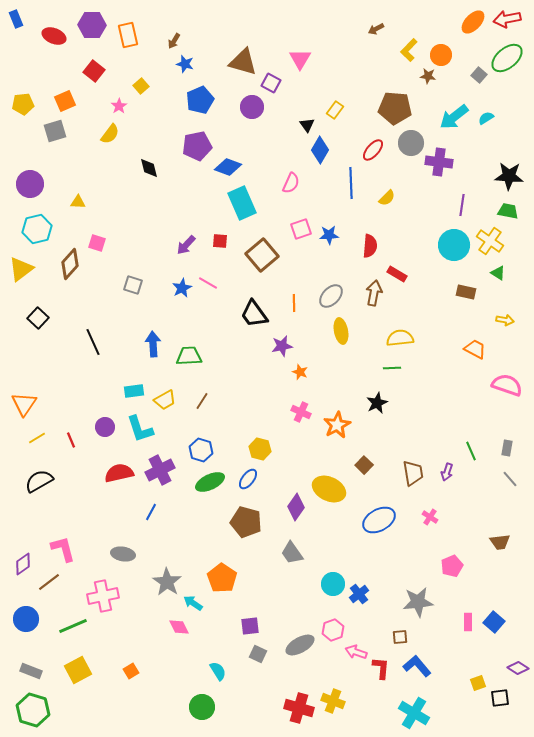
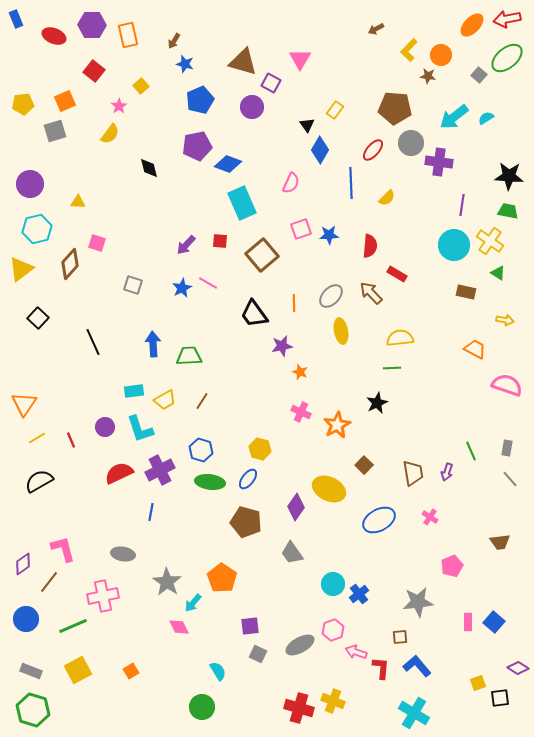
orange ellipse at (473, 22): moved 1 px left, 3 px down
blue diamond at (228, 167): moved 3 px up
brown arrow at (374, 293): moved 3 px left; rotated 55 degrees counterclockwise
red semicircle at (119, 473): rotated 12 degrees counterclockwise
green ellipse at (210, 482): rotated 32 degrees clockwise
blue line at (151, 512): rotated 18 degrees counterclockwise
brown line at (49, 582): rotated 15 degrees counterclockwise
cyan arrow at (193, 603): rotated 84 degrees counterclockwise
